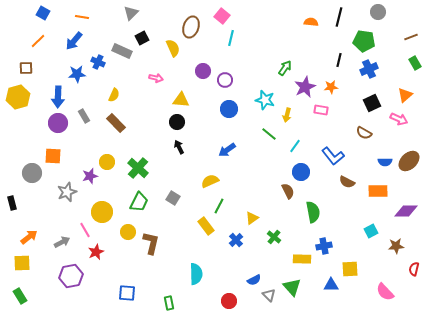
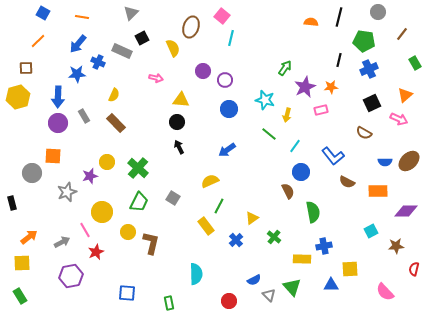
brown line at (411, 37): moved 9 px left, 3 px up; rotated 32 degrees counterclockwise
blue arrow at (74, 41): moved 4 px right, 3 px down
pink rectangle at (321, 110): rotated 24 degrees counterclockwise
